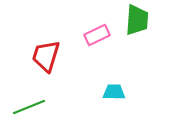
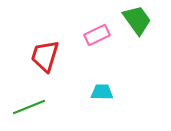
green trapezoid: rotated 40 degrees counterclockwise
red trapezoid: moved 1 px left
cyan trapezoid: moved 12 px left
